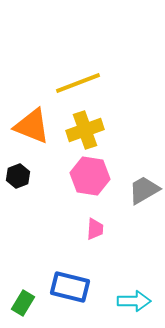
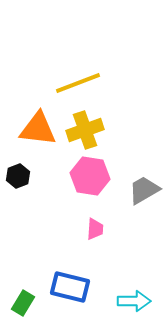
orange triangle: moved 6 px right, 3 px down; rotated 15 degrees counterclockwise
